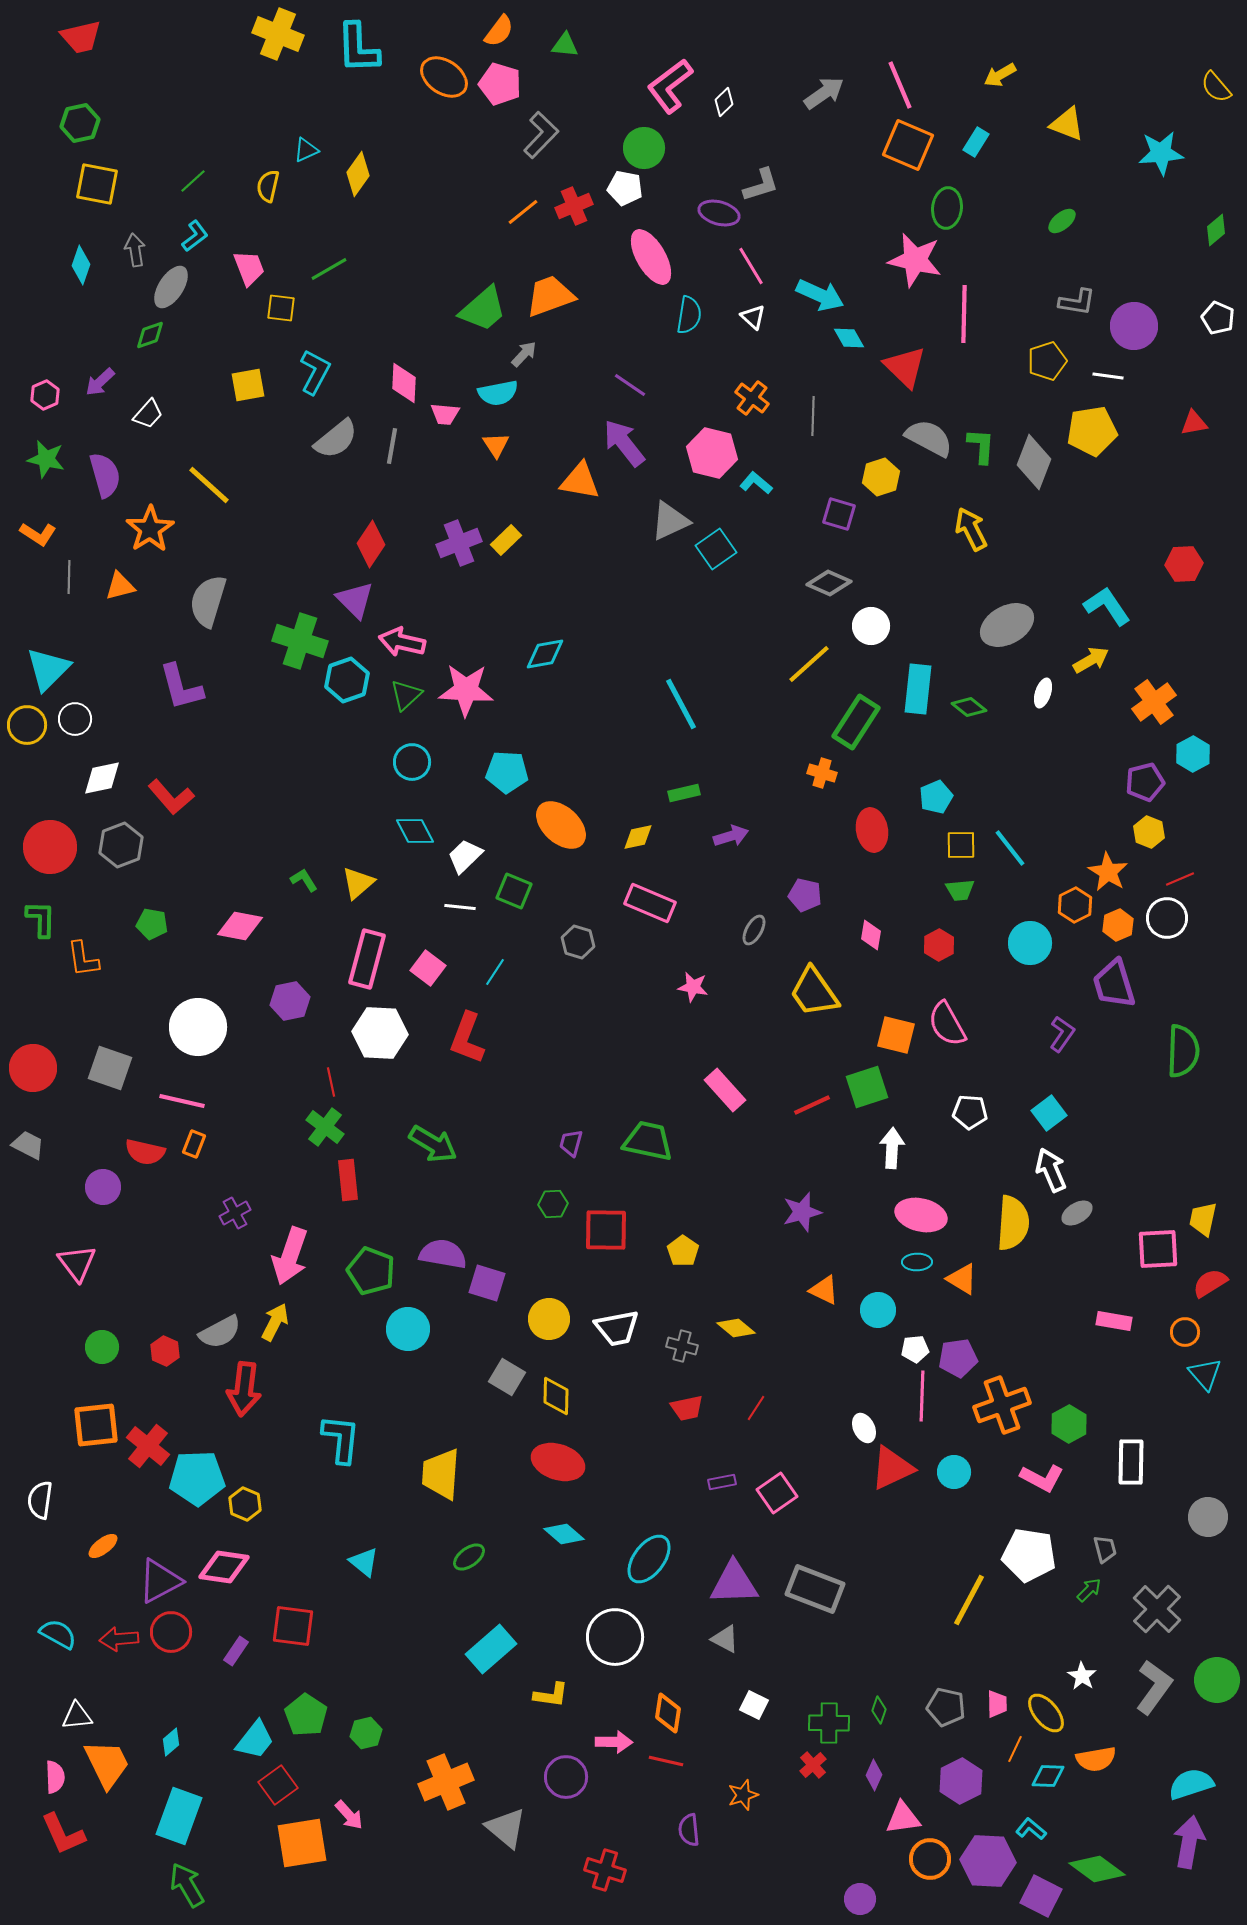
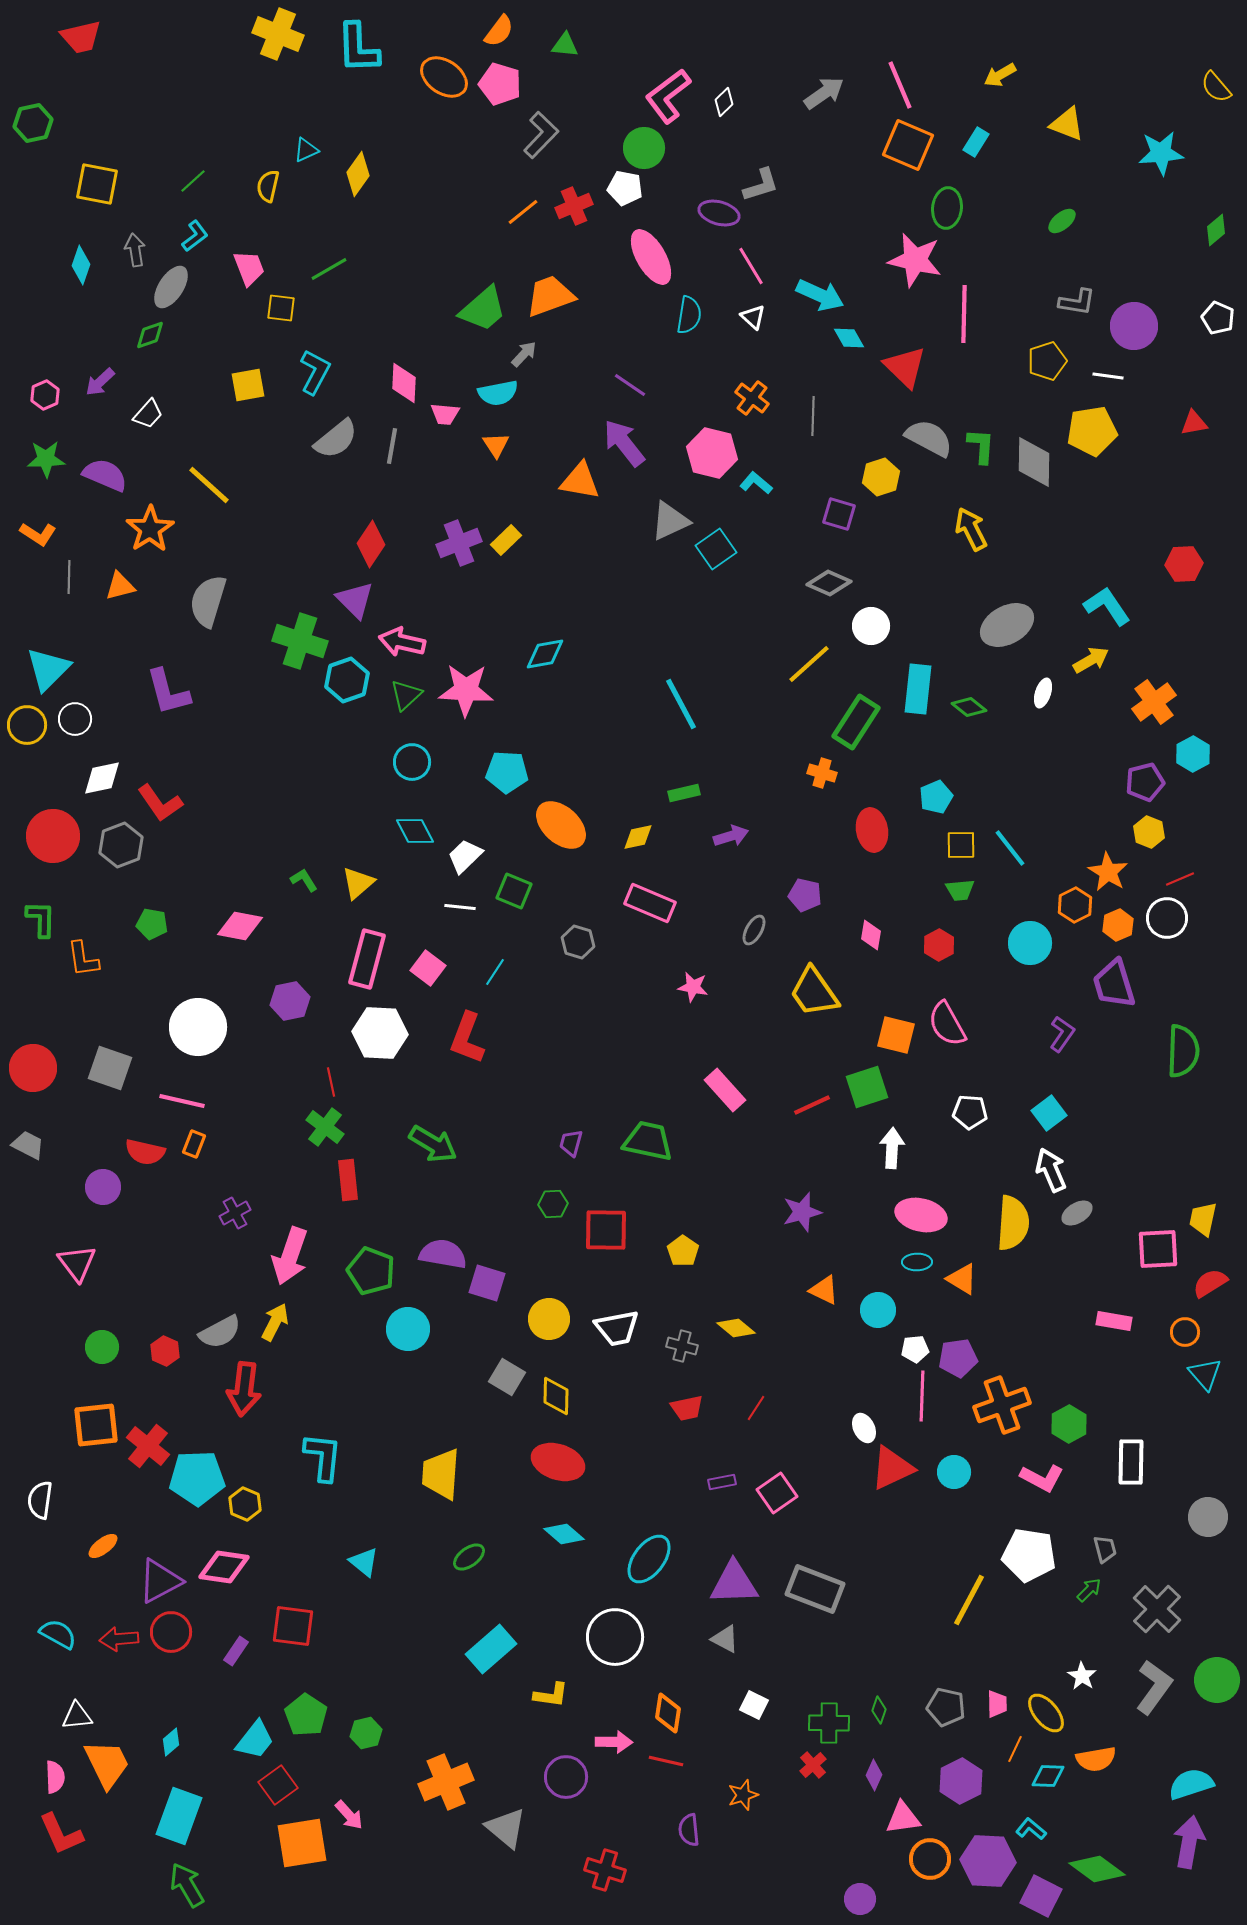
pink L-shape at (670, 86): moved 2 px left, 10 px down
green hexagon at (80, 123): moved 47 px left
green star at (46, 459): rotated 15 degrees counterclockwise
gray diamond at (1034, 462): rotated 20 degrees counterclockwise
purple semicircle at (105, 475): rotated 51 degrees counterclockwise
purple L-shape at (181, 687): moved 13 px left, 5 px down
red L-shape at (171, 797): moved 11 px left, 6 px down; rotated 6 degrees clockwise
red circle at (50, 847): moved 3 px right, 11 px up
cyan L-shape at (341, 1439): moved 18 px left, 18 px down
red L-shape at (63, 1834): moved 2 px left
